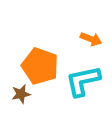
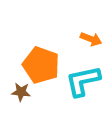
orange pentagon: moved 1 px right, 1 px up
brown star: moved 2 px up; rotated 18 degrees clockwise
